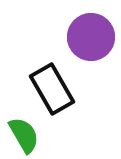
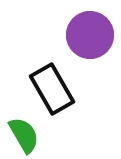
purple circle: moved 1 px left, 2 px up
